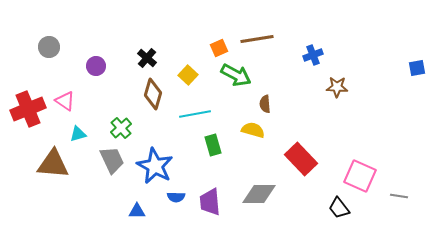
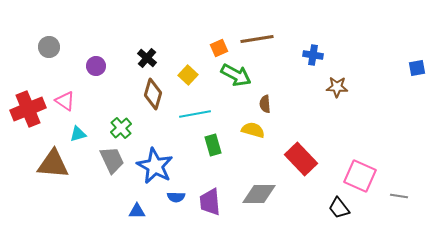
blue cross: rotated 30 degrees clockwise
